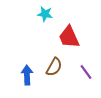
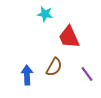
purple line: moved 1 px right, 2 px down
